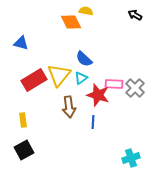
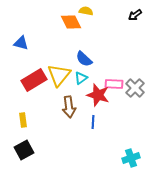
black arrow: rotated 64 degrees counterclockwise
